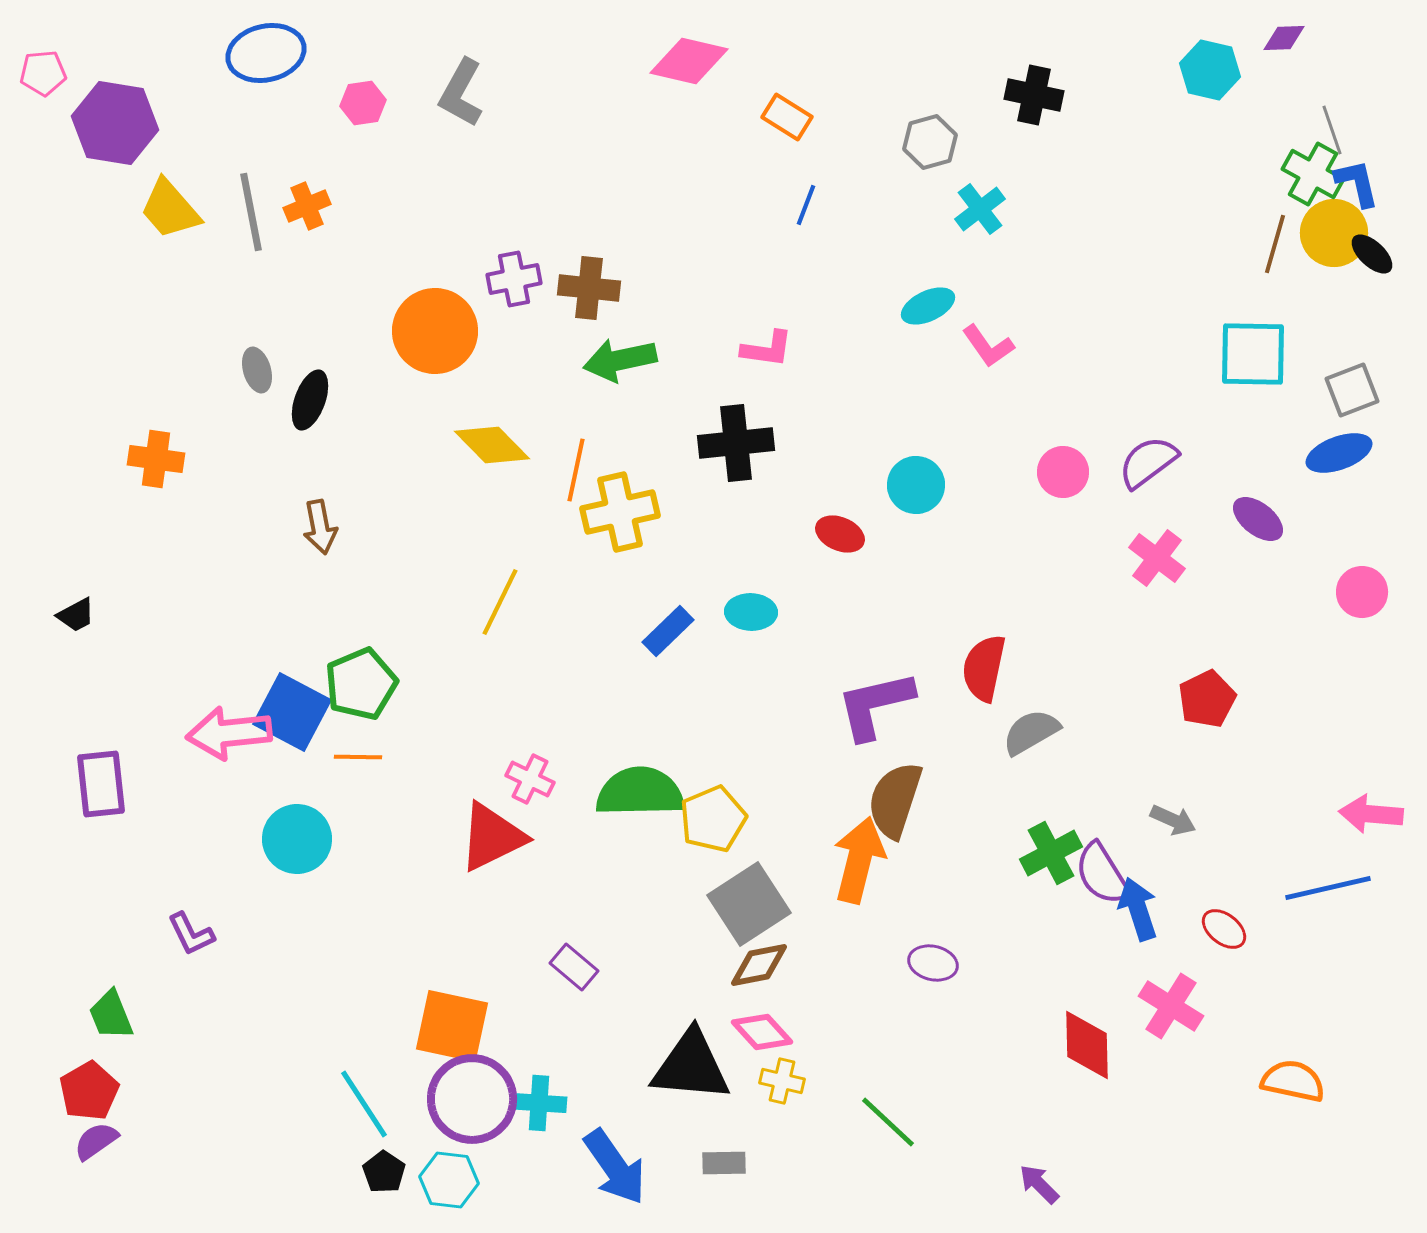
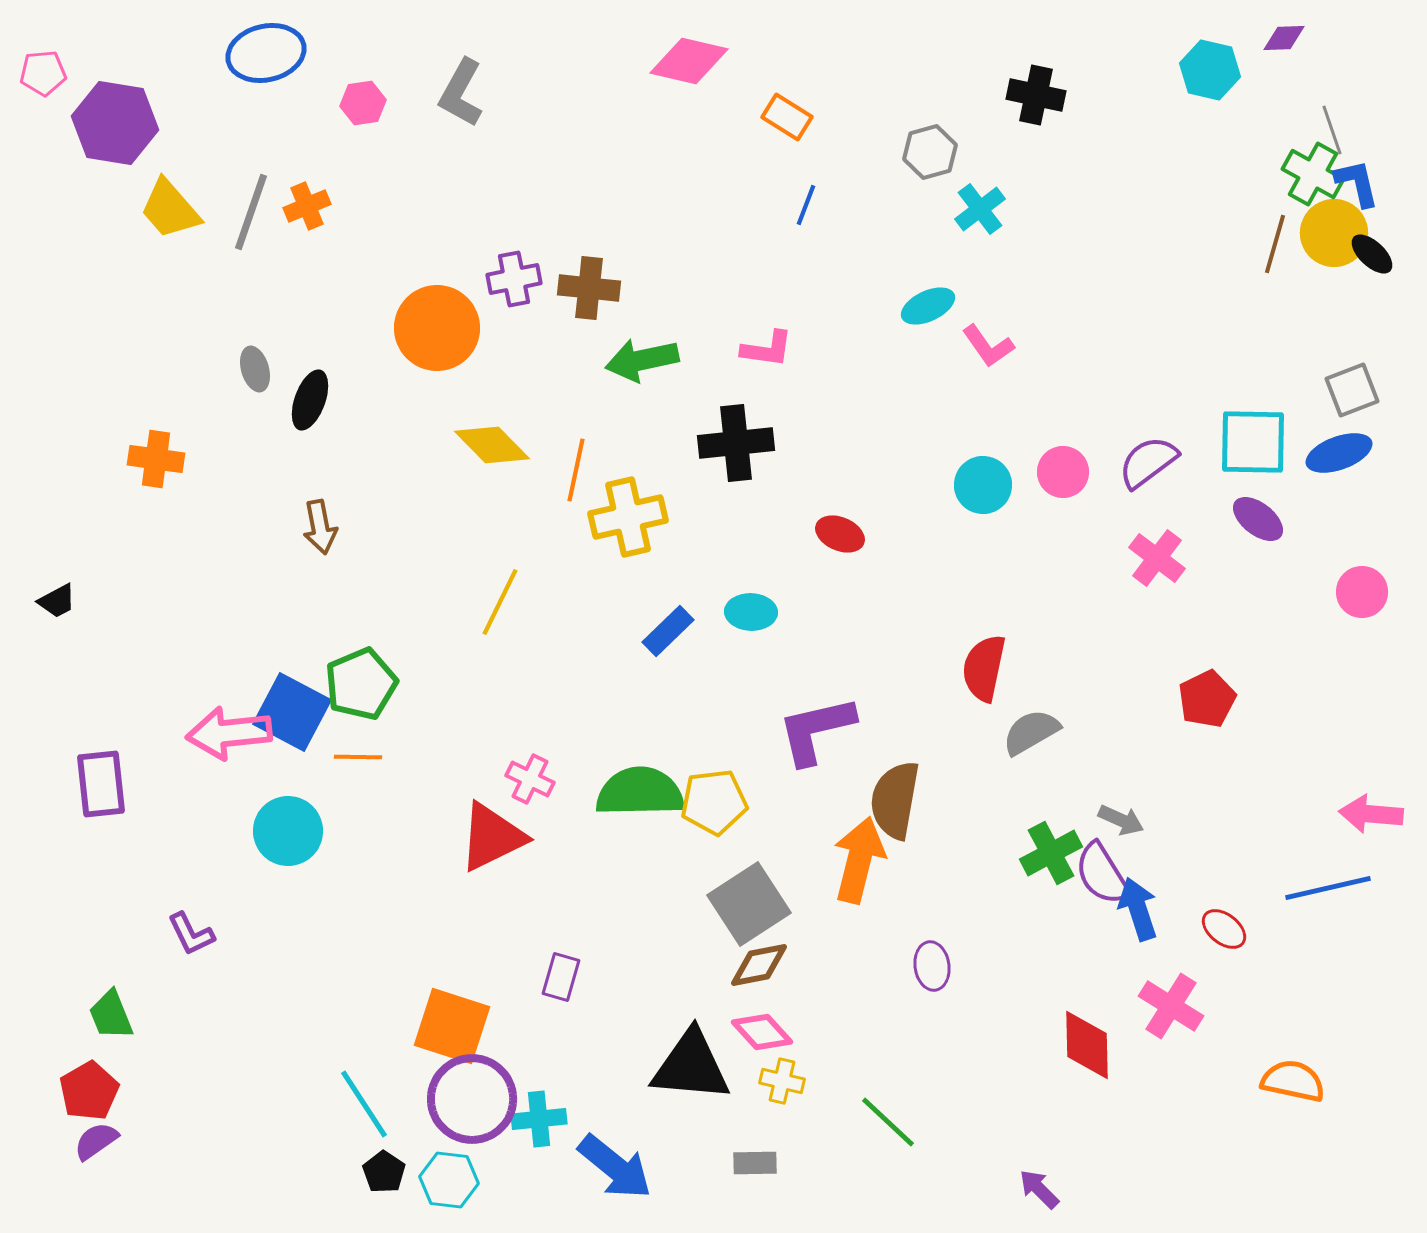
black cross at (1034, 95): moved 2 px right
gray hexagon at (930, 142): moved 10 px down
gray line at (251, 212): rotated 30 degrees clockwise
orange circle at (435, 331): moved 2 px right, 3 px up
cyan square at (1253, 354): moved 88 px down
green arrow at (620, 360): moved 22 px right
gray ellipse at (257, 370): moved 2 px left, 1 px up
cyan circle at (916, 485): moved 67 px right
yellow cross at (620, 512): moved 8 px right, 5 px down
black trapezoid at (76, 615): moved 19 px left, 14 px up
purple L-shape at (875, 705): moved 59 px left, 25 px down
brown semicircle at (895, 800): rotated 8 degrees counterclockwise
yellow pentagon at (713, 819): moved 1 px right, 17 px up; rotated 16 degrees clockwise
gray arrow at (1173, 820): moved 52 px left
cyan circle at (297, 839): moved 9 px left, 8 px up
purple ellipse at (933, 963): moved 1 px left, 3 px down; rotated 69 degrees clockwise
purple rectangle at (574, 967): moved 13 px left, 10 px down; rotated 66 degrees clockwise
orange square at (452, 1026): rotated 6 degrees clockwise
cyan cross at (539, 1103): moved 16 px down; rotated 10 degrees counterclockwise
gray rectangle at (724, 1163): moved 31 px right
blue arrow at (615, 1167): rotated 16 degrees counterclockwise
purple arrow at (1039, 1184): moved 5 px down
